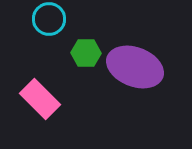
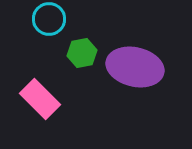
green hexagon: moved 4 px left; rotated 12 degrees counterclockwise
purple ellipse: rotated 8 degrees counterclockwise
